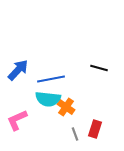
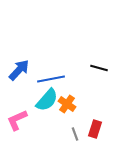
blue arrow: moved 1 px right
cyan semicircle: moved 1 px left, 1 px down; rotated 55 degrees counterclockwise
orange cross: moved 1 px right, 3 px up
